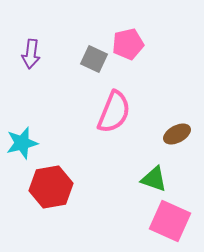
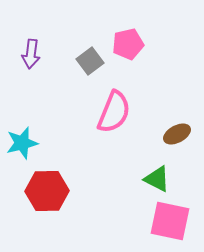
gray square: moved 4 px left, 2 px down; rotated 28 degrees clockwise
green triangle: moved 3 px right; rotated 8 degrees clockwise
red hexagon: moved 4 px left, 4 px down; rotated 9 degrees clockwise
pink square: rotated 12 degrees counterclockwise
